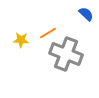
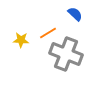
blue semicircle: moved 11 px left
